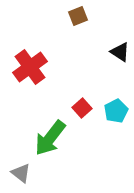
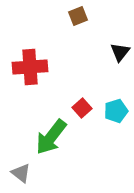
black triangle: rotated 35 degrees clockwise
red cross: rotated 32 degrees clockwise
cyan pentagon: rotated 10 degrees clockwise
green arrow: moved 1 px right, 1 px up
